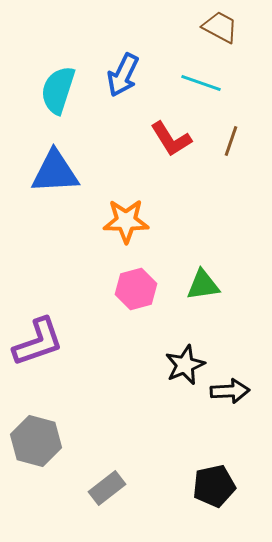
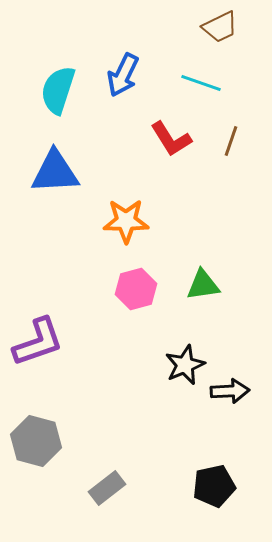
brown trapezoid: rotated 126 degrees clockwise
